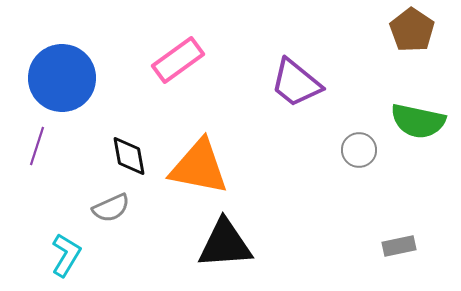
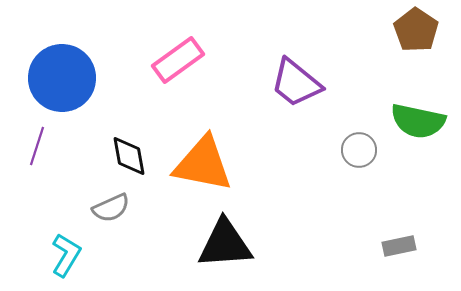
brown pentagon: moved 4 px right
orange triangle: moved 4 px right, 3 px up
